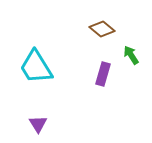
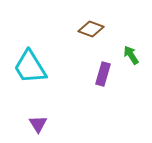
brown diamond: moved 11 px left; rotated 20 degrees counterclockwise
cyan trapezoid: moved 6 px left
